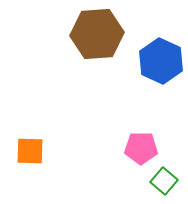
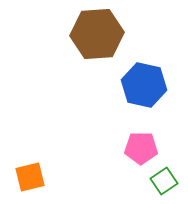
blue hexagon: moved 17 px left, 24 px down; rotated 12 degrees counterclockwise
orange square: moved 26 px down; rotated 16 degrees counterclockwise
green square: rotated 16 degrees clockwise
